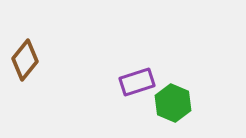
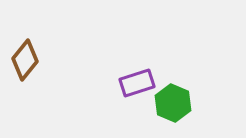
purple rectangle: moved 1 px down
